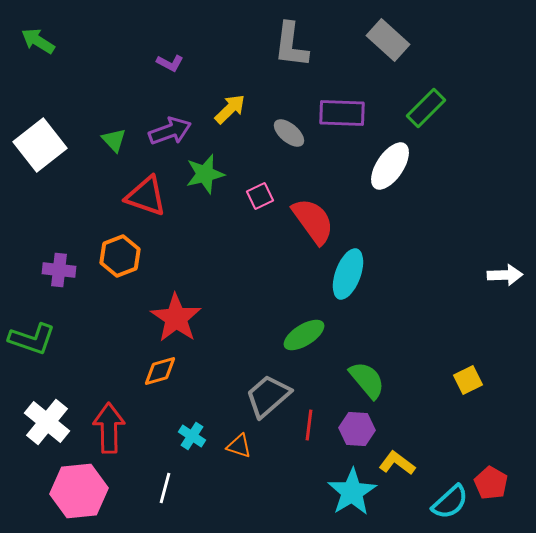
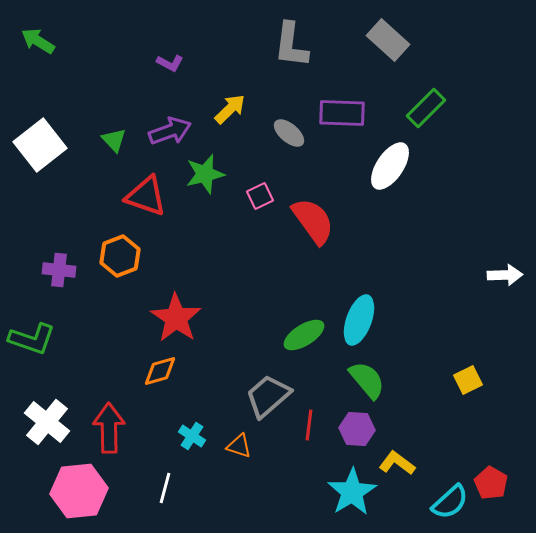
cyan ellipse: moved 11 px right, 46 px down
